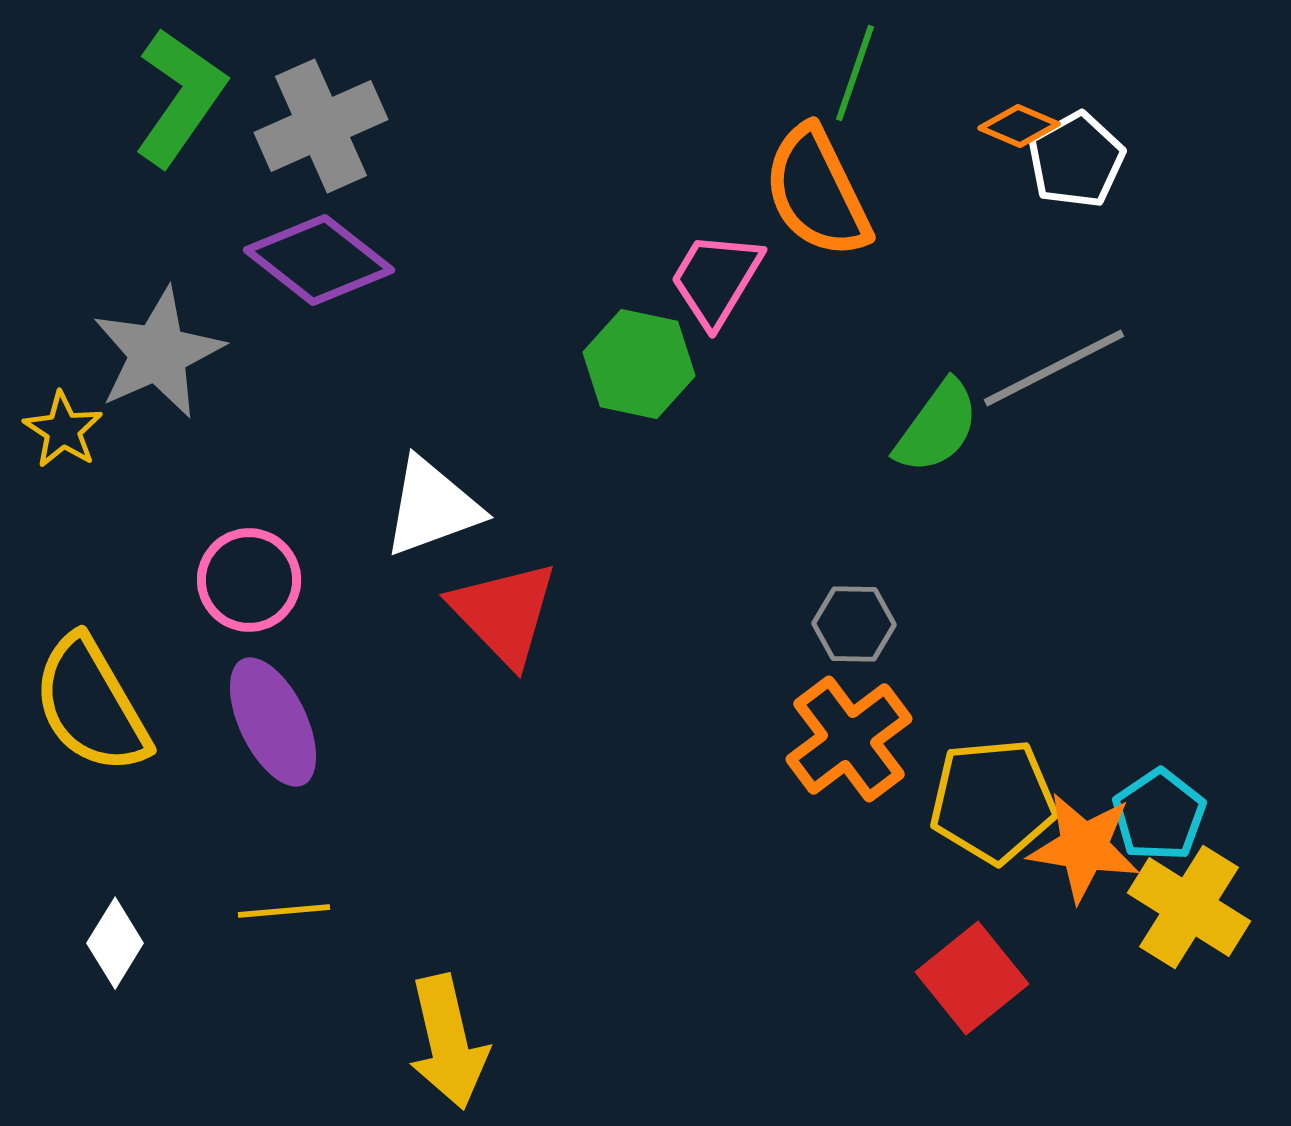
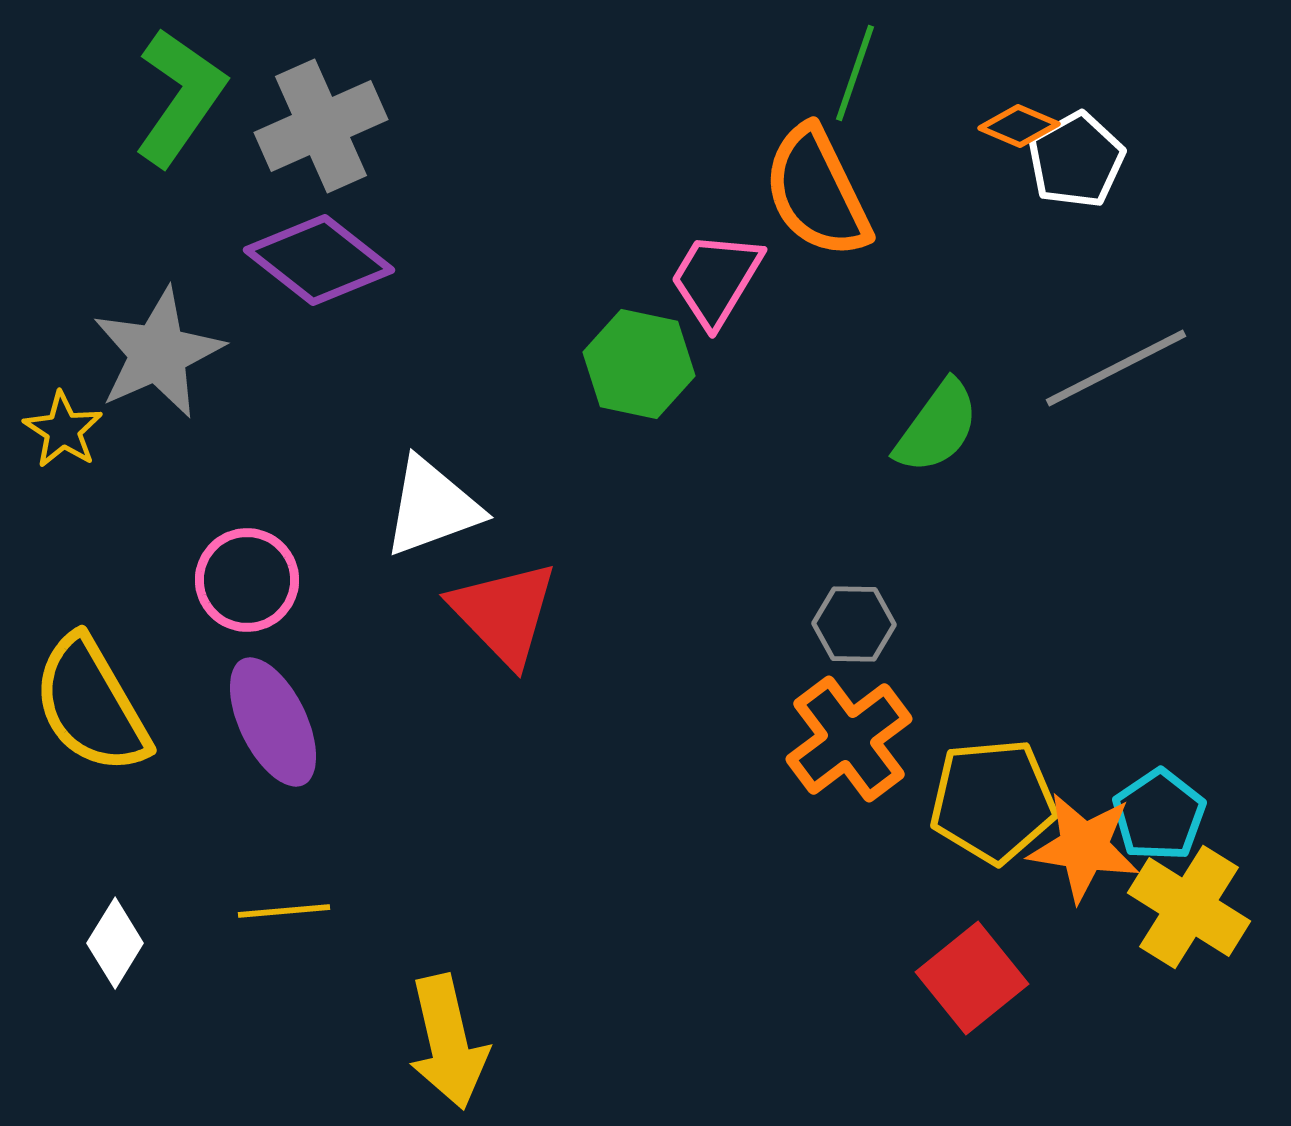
gray line: moved 62 px right
pink circle: moved 2 px left
